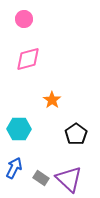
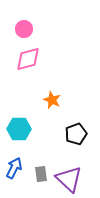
pink circle: moved 10 px down
orange star: rotated 12 degrees counterclockwise
black pentagon: rotated 15 degrees clockwise
gray rectangle: moved 4 px up; rotated 49 degrees clockwise
